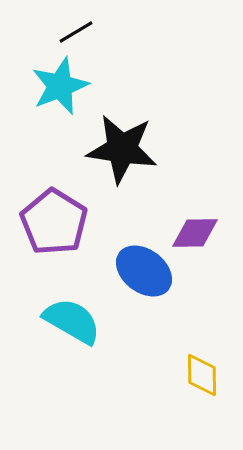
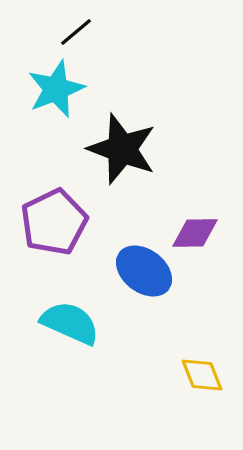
black line: rotated 9 degrees counterclockwise
cyan star: moved 4 px left, 3 px down
black star: rotated 12 degrees clockwise
purple pentagon: rotated 14 degrees clockwise
cyan semicircle: moved 2 px left, 2 px down; rotated 6 degrees counterclockwise
yellow diamond: rotated 21 degrees counterclockwise
